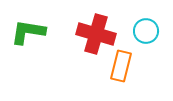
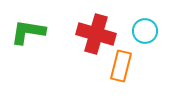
cyan circle: moved 1 px left
